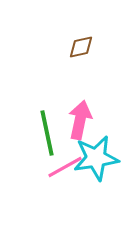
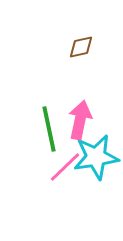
green line: moved 2 px right, 4 px up
cyan star: moved 1 px up
pink line: rotated 15 degrees counterclockwise
